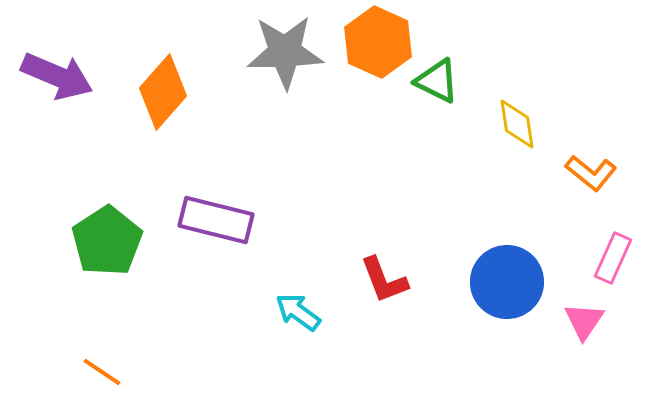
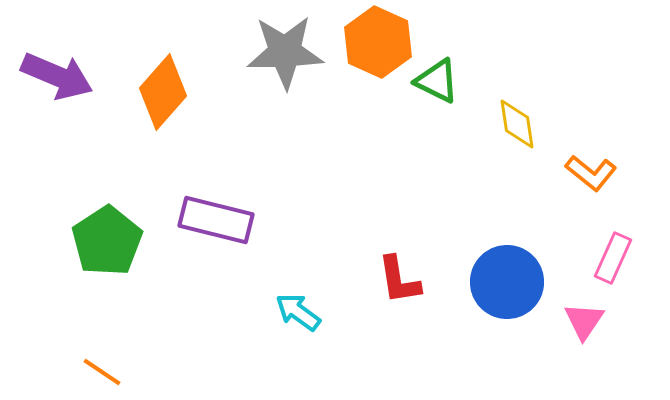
red L-shape: moved 15 px right; rotated 12 degrees clockwise
